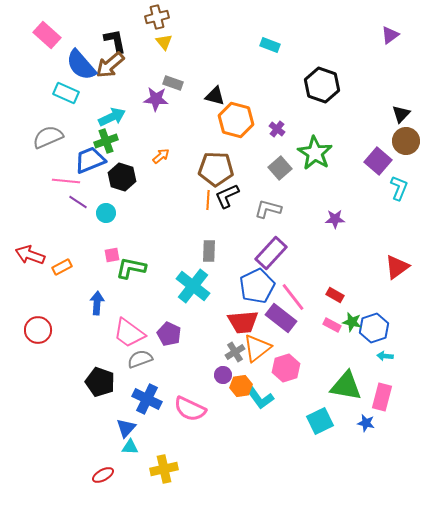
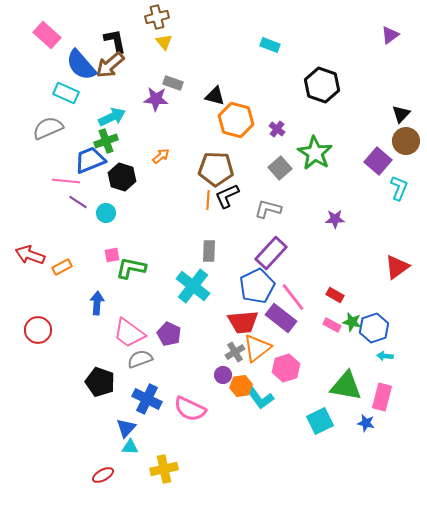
gray semicircle at (48, 137): moved 9 px up
